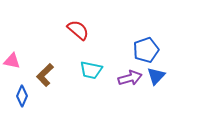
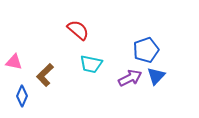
pink triangle: moved 2 px right, 1 px down
cyan trapezoid: moved 6 px up
purple arrow: rotated 10 degrees counterclockwise
